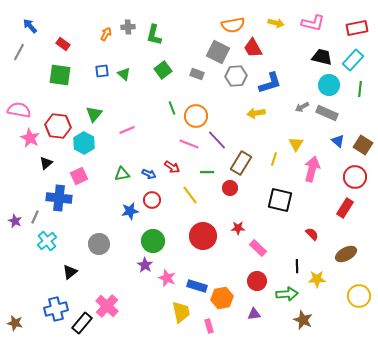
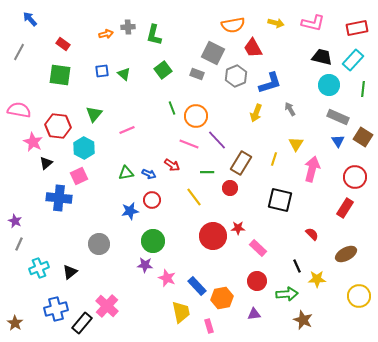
blue arrow at (30, 26): moved 7 px up
orange arrow at (106, 34): rotated 48 degrees clockwise
gray square at (218, 52): moved 5 px left, 1 px down
gray hexagon at (236, 76): rotated 20 degrees counterclockwise
green line at (360, 89): moved 3 px right
gray arrow at (302, 107): moved 12 px left, 2 px down; rotated 88 degrees clockwise
yellow arrow at (256, 113): rotated 60 degrees counterclockwise
gray rectangle at (327, 113): moved 11 px right, 4 px down
pink star at (30, 138): moved 3 px right, 4 px down
blue triangle at (338, 141): rotated 16 degrees clockwise
cyan hexagon at (84, 143): moved 5 px down
brown square at (363, 145): moved 8 px up
red arrow at (172, 167): moved 2 px up
green triangle at (122, 174): moved 4 px right, 1 px up
yellow line at (190, 195): moved 4 px right, 2 px down
gray line at (35, 217): moved 16 px left, 27 px down
red circle at (203, 236): moved 10 px right
cyan cross at (47, 241): moved 8 px left, 27 px down; rotated 18 degrees clockwise
purple star at (145, 265): rotated 28 degrees counterclockwise
black line at (297, 266): rotated 24 degrees counterclockwise
blue rectangle at (197, 286): rotated 30 degrees clockwise
brown star at (15, 323): rotated 21 degrees clockwise
